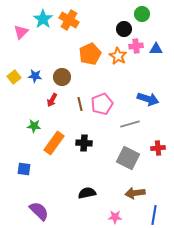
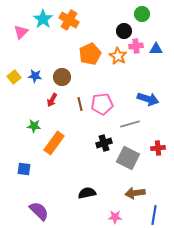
black circle: moved 2 px down
pink pentagon: rotated 15 degrees clockwise
black cross: moved 20 px right; rotated 21 degrees counterclockwise
